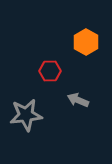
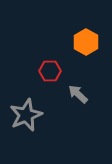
gray arrow: moved 6 px up; rotated 20 degrees clockwise
gray star: rotated 16 degrees counterclockwise
